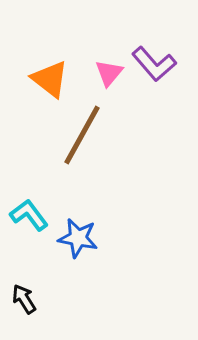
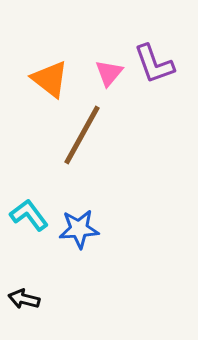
purple L-shape: rotated 21 degrees clockwise
blue star: moved 1 px right, 9 px up; rotated 15 degrees counterclockwise
black arrow: rotated 44 degrees counterclockwise
